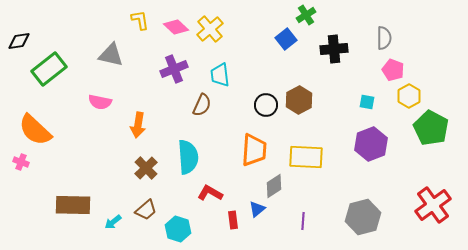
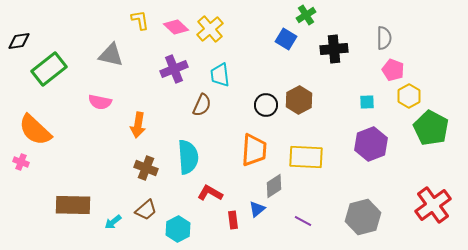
blue square: rotated 20 degrees counterclockwise
cyan square: rotated 14 degrees counterclockwise
brown cross: rotated 25 degrees counterclockwise
purple line: rotated 66 degrees counterclockwise
cyan hexagon: rotated 15 degrees clockwise
